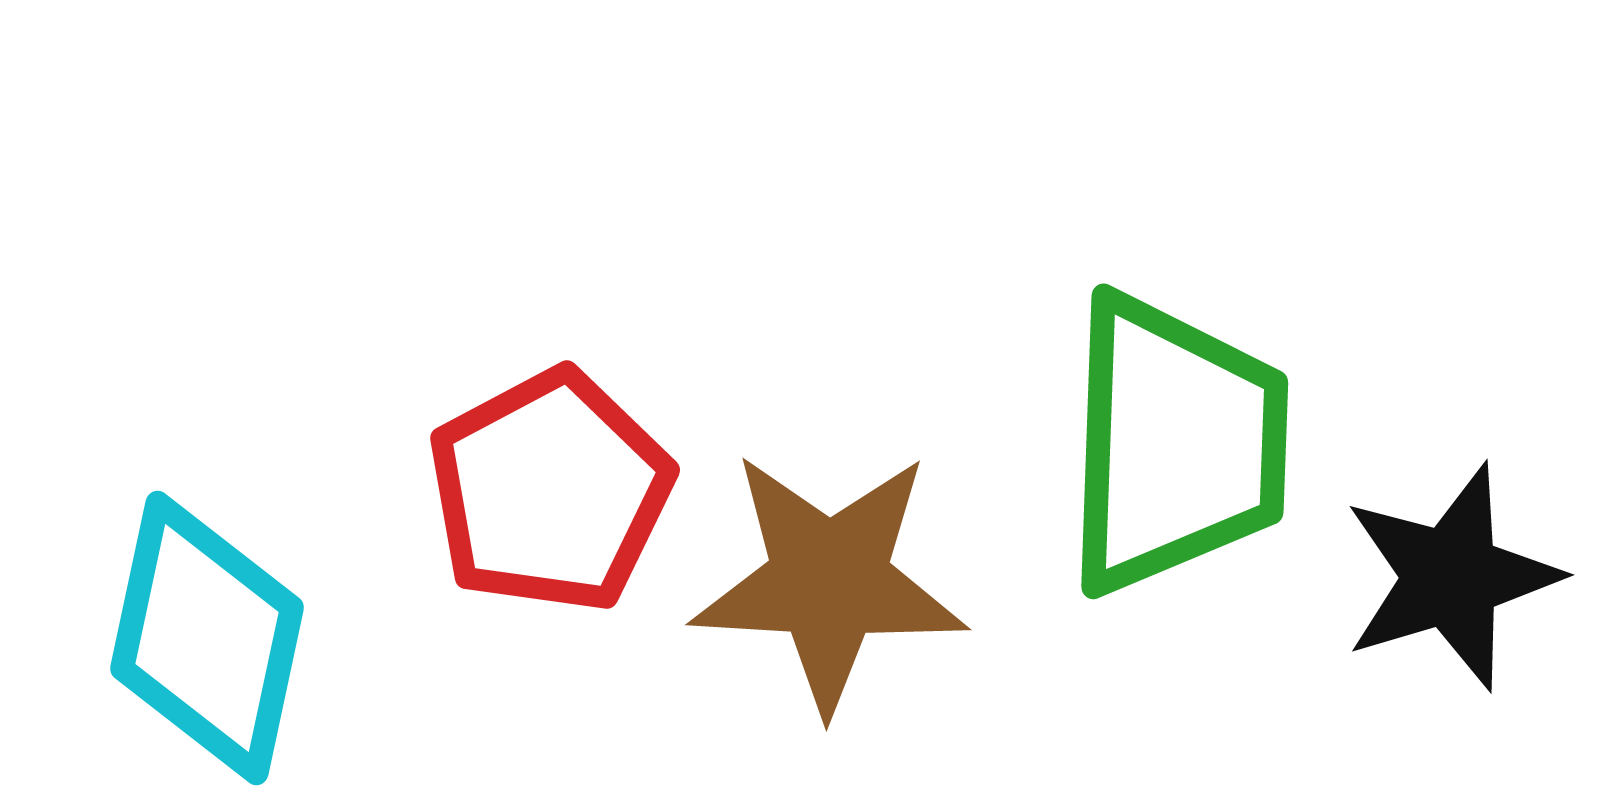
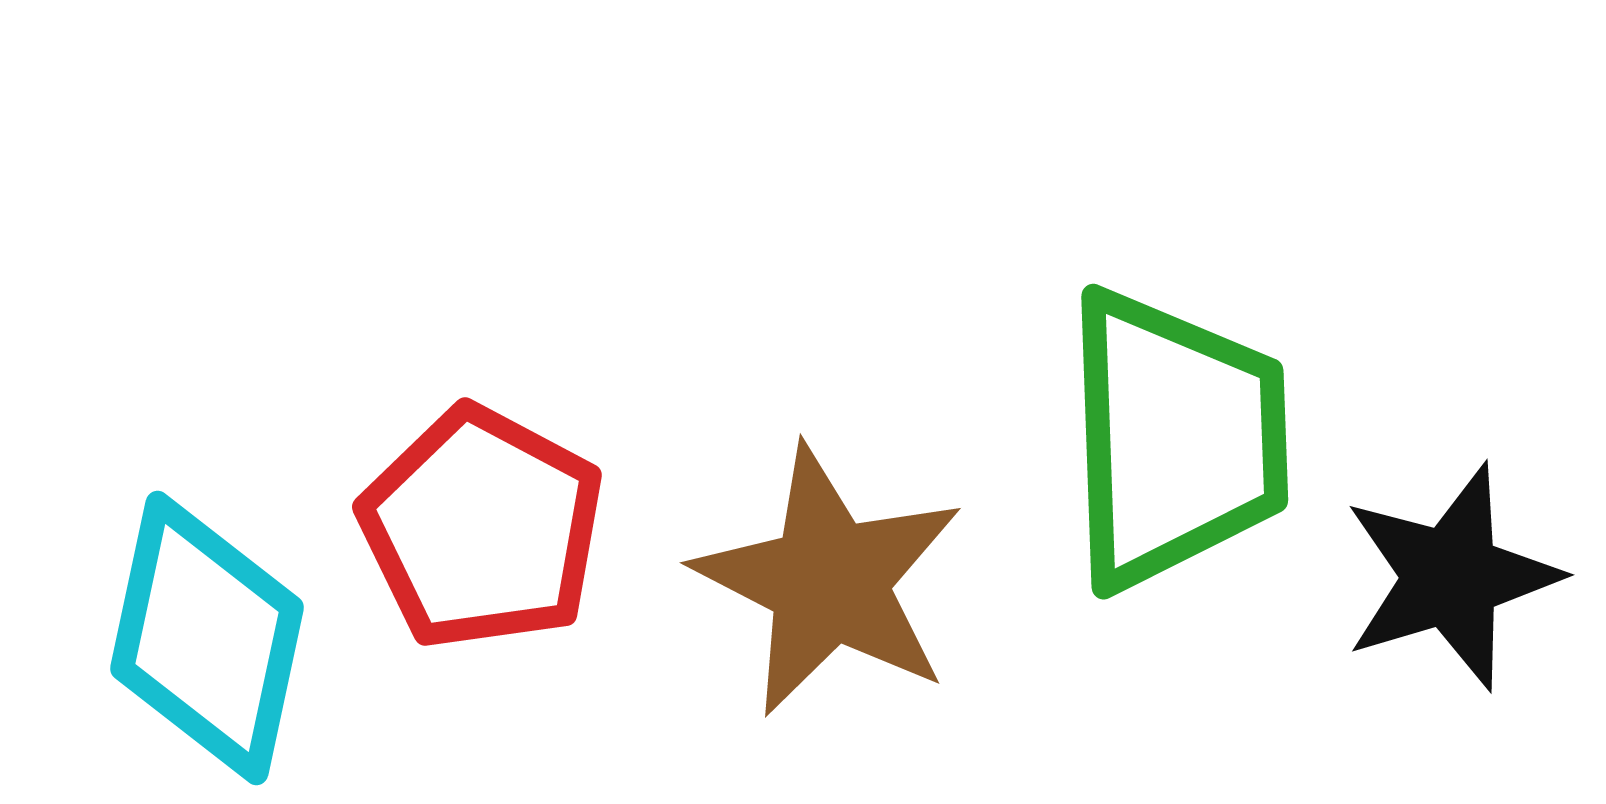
green trapezoid: moved 5 px up; rotated 4 degrees counterclockwise
red pentagon: moved 68 px left, 37 px down; rotated 16 degrees counterclockwise
brown star: rotated 24 degrees clockwise
